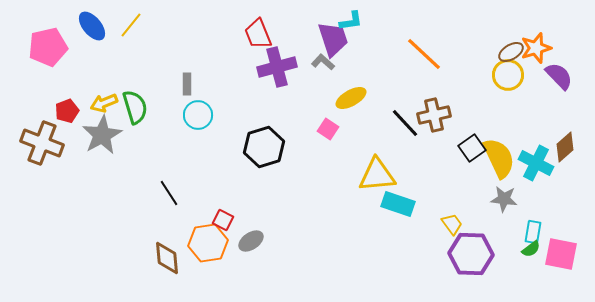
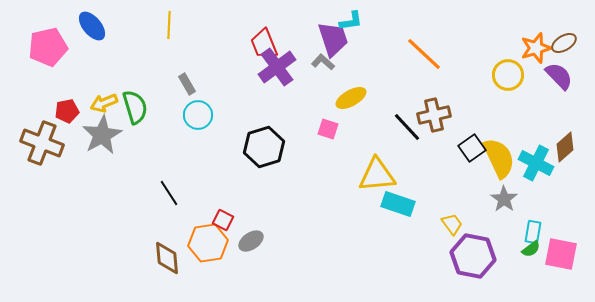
yellow line at (131, 25): moved 38 px right; rotated 36 degrees counterclockwise
red trapezoid at (258, 34): moved 6 px right, 10 px down
brown ellipse at (511, 52): moved 53 px right, 9 px up
purple cross at (277, 67): rotated 21 degrees counterclockwise
gray rectangle at (187, 84): rotated 30 degrees counterclockwise
red pentagon at (67, 111): rotated 10 degrees clockwise
black line at (405, 123): moved 2 px right, 4 px down
pink square at (328, 129): rotated 15 degrees counterclockwise
gray star at (504, 199): rotated 28 degrees clockwise
purple hexagon at (471, 254): moved 2 px right, 2 px down; rotated 9 degrees clockwise
